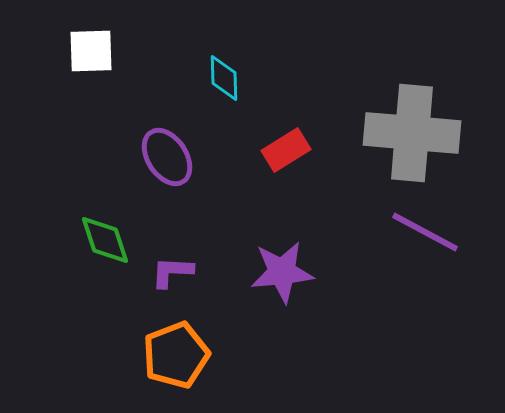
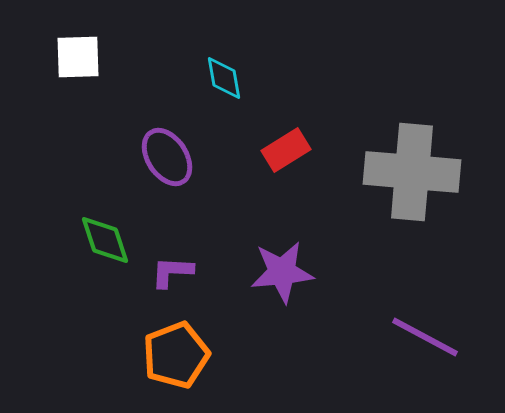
white square: moved 13 px left, 6 px down
cyan diamond: rotated 9 degrees counterclockwise
gray cross: moved 39 px down
purple line: moved 105 px down
